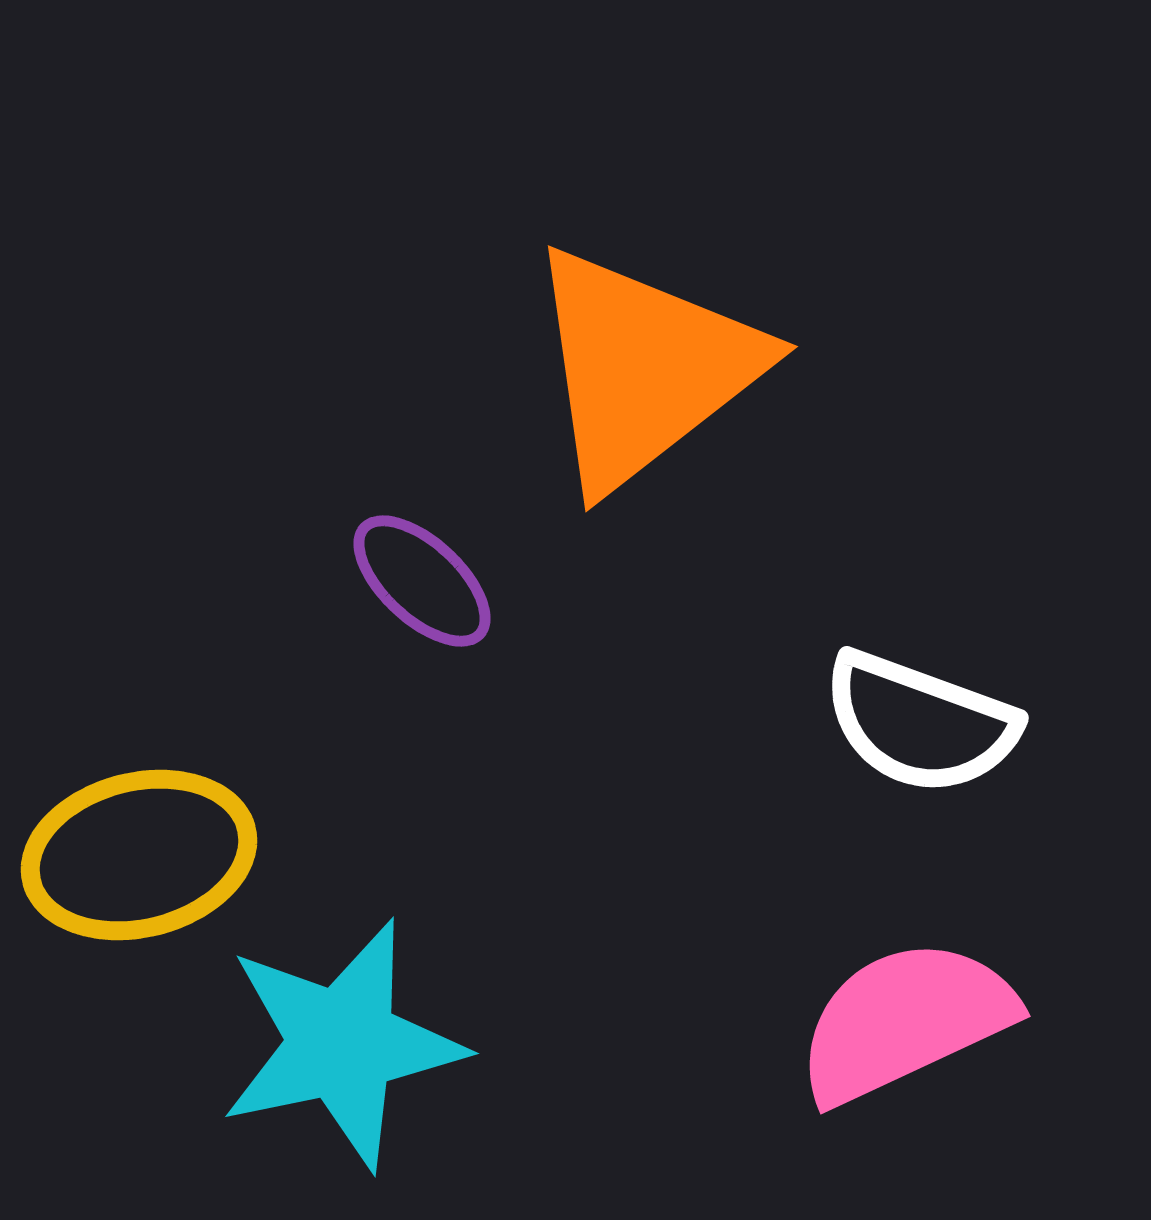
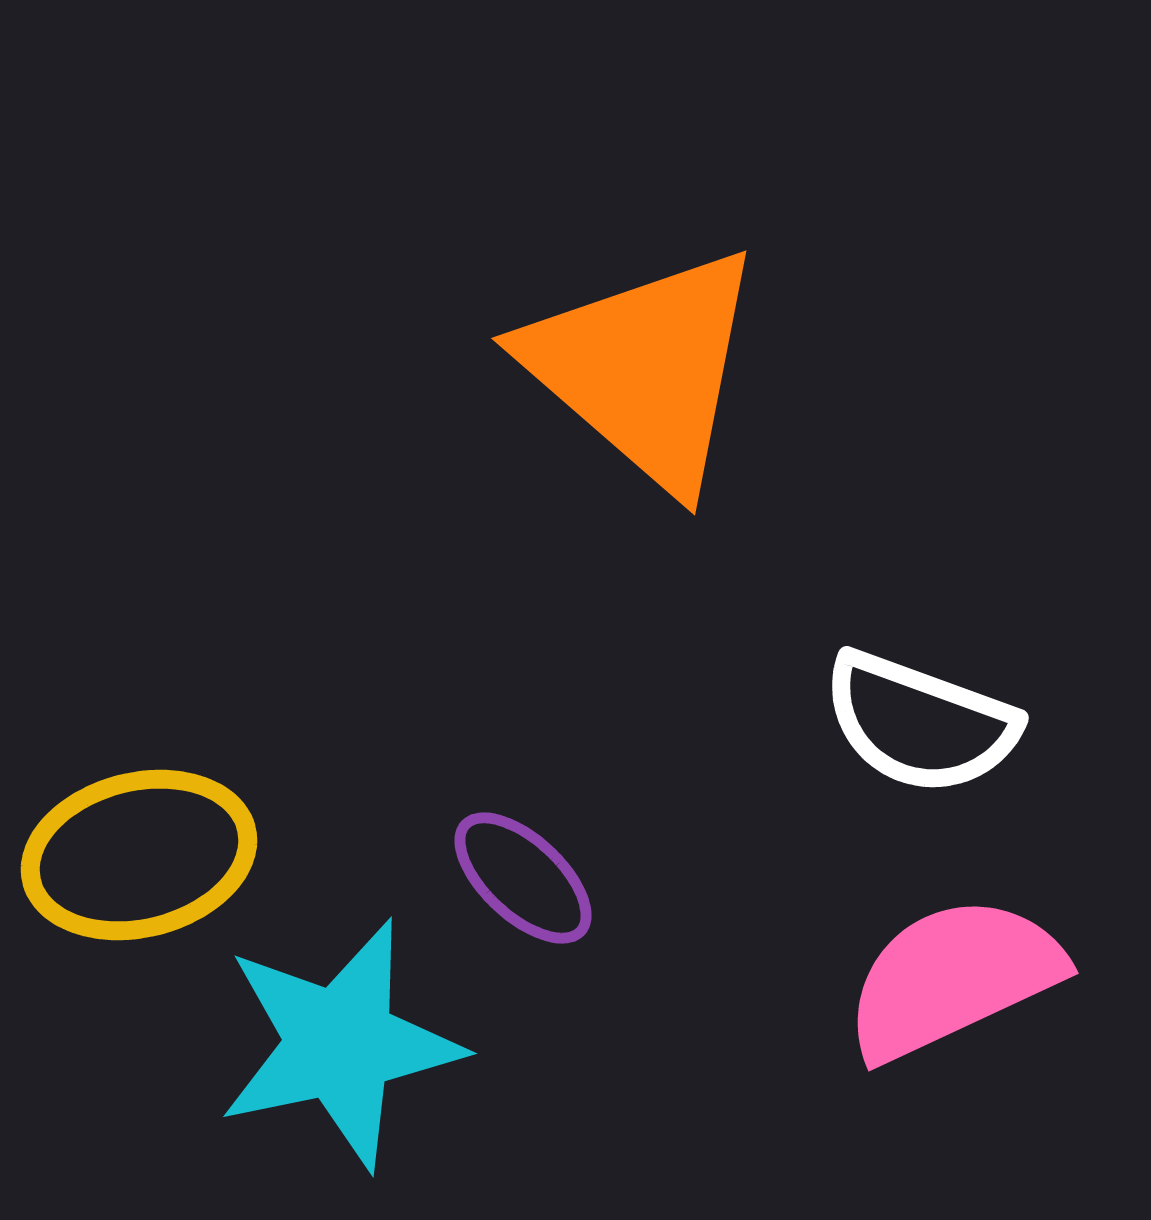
orange triangle: rotated 41 degrees counterclockwise
purple ellipse: moved 101 px right, 297 px down
pink semicircle: moved 48 px right, 43 px up
cyan star: moved 2 px left
